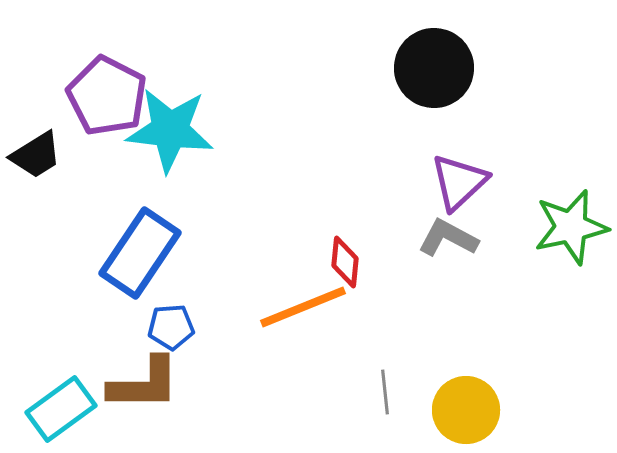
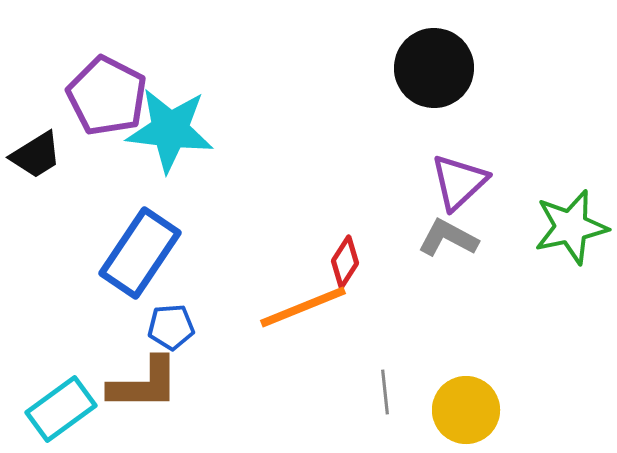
red diamond: rotated 27 degrees clockwise
